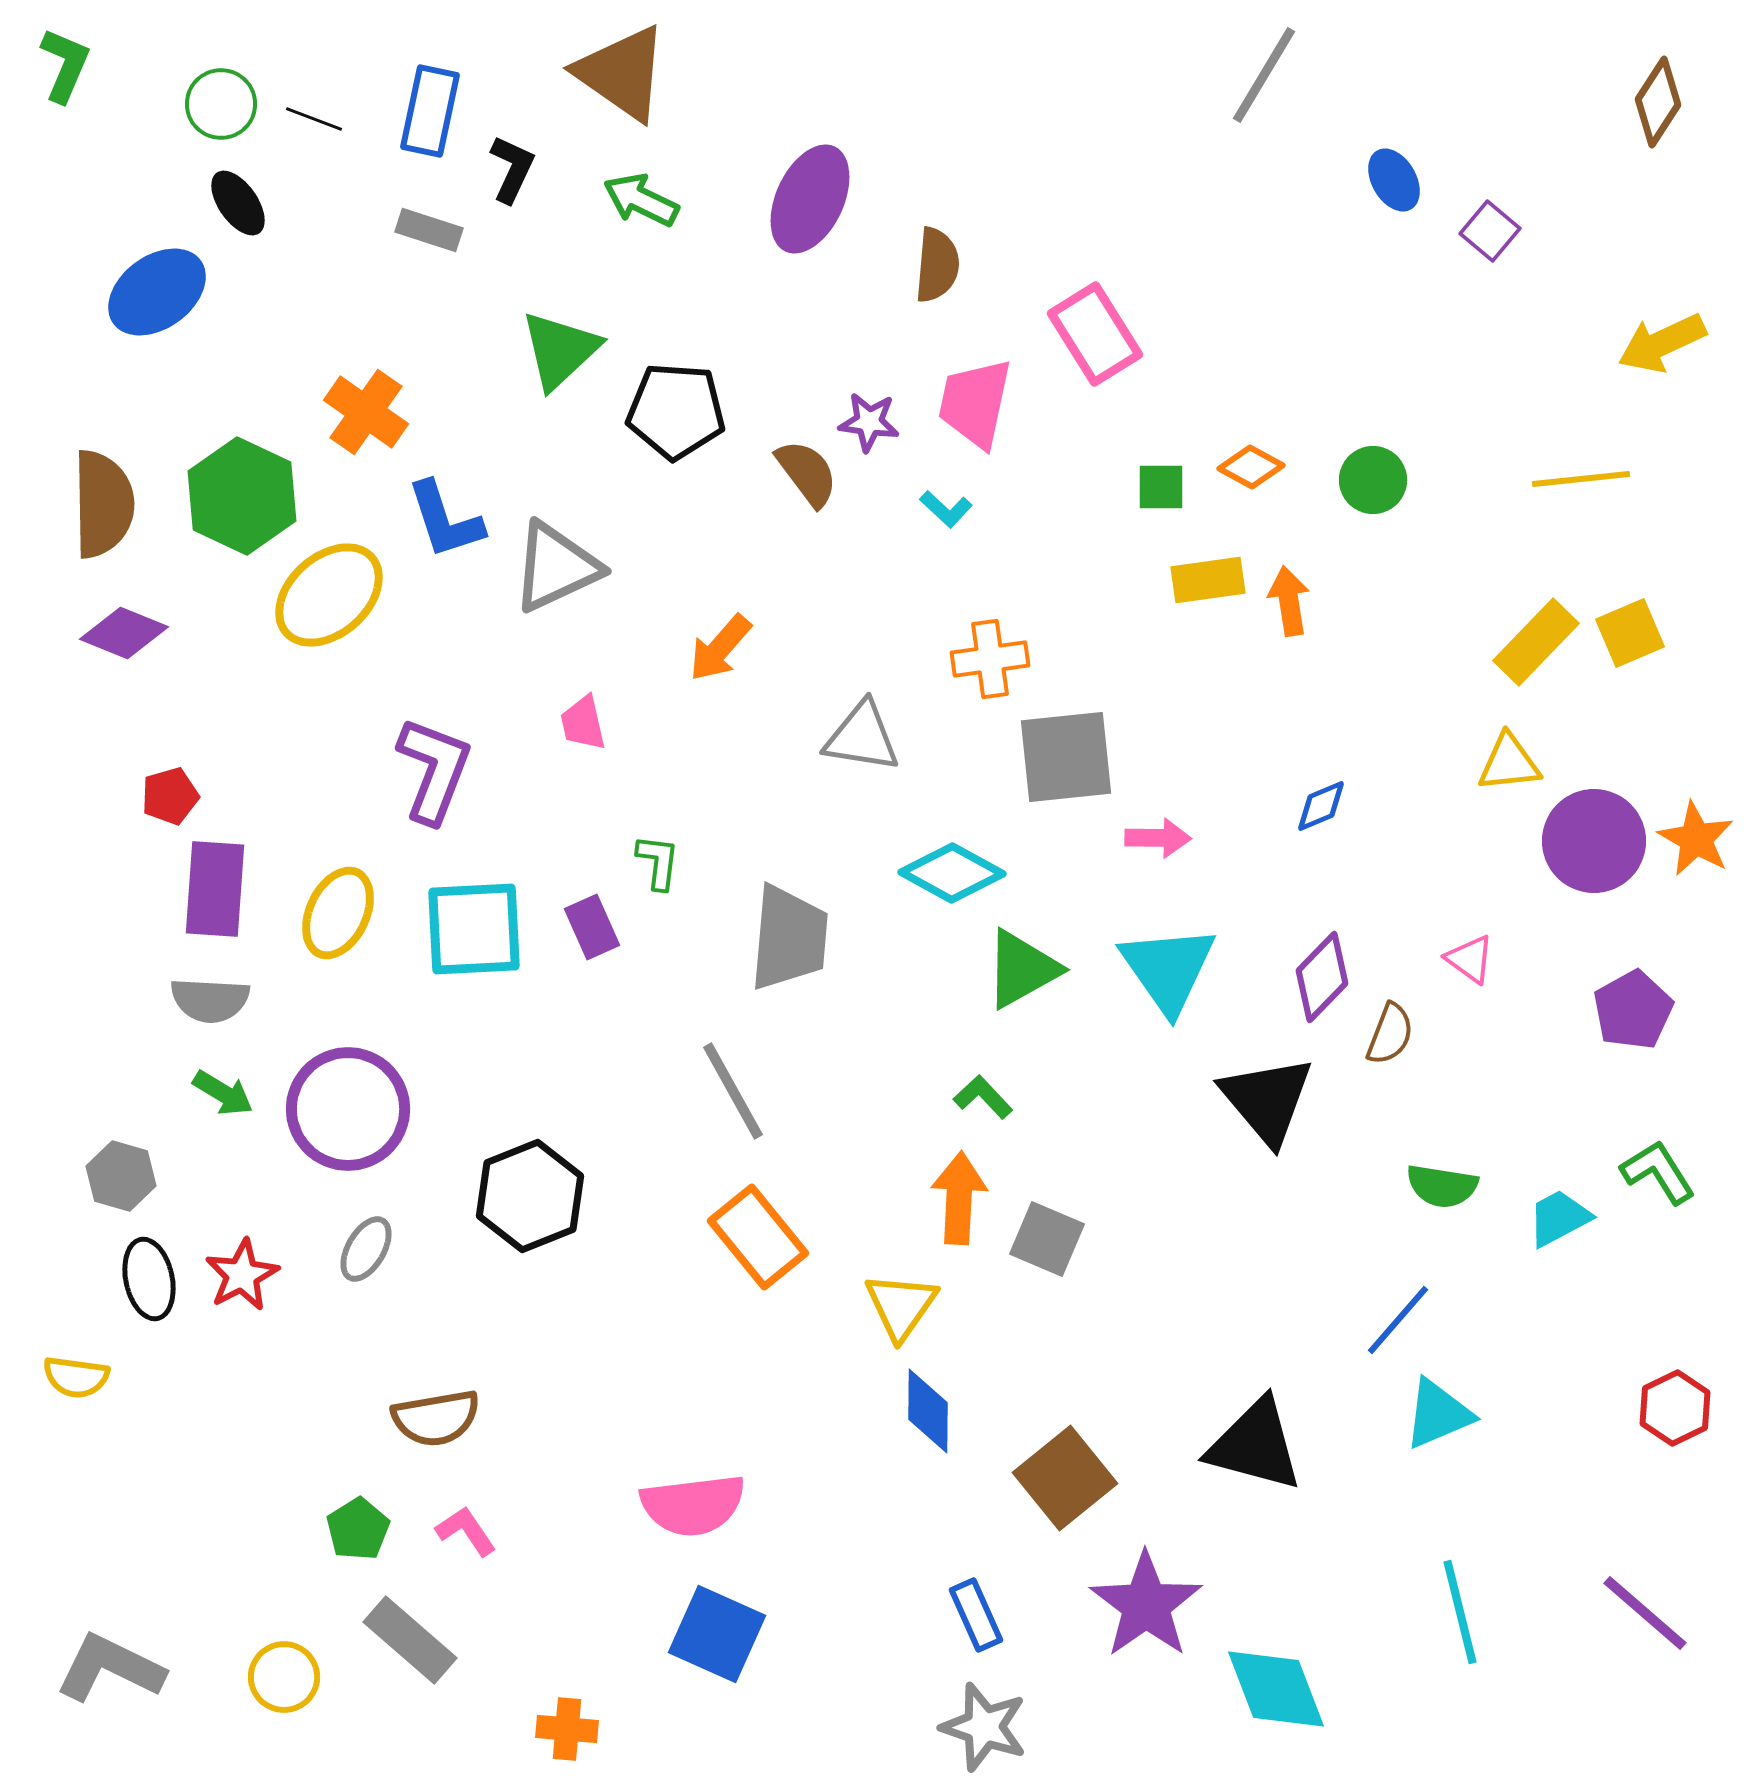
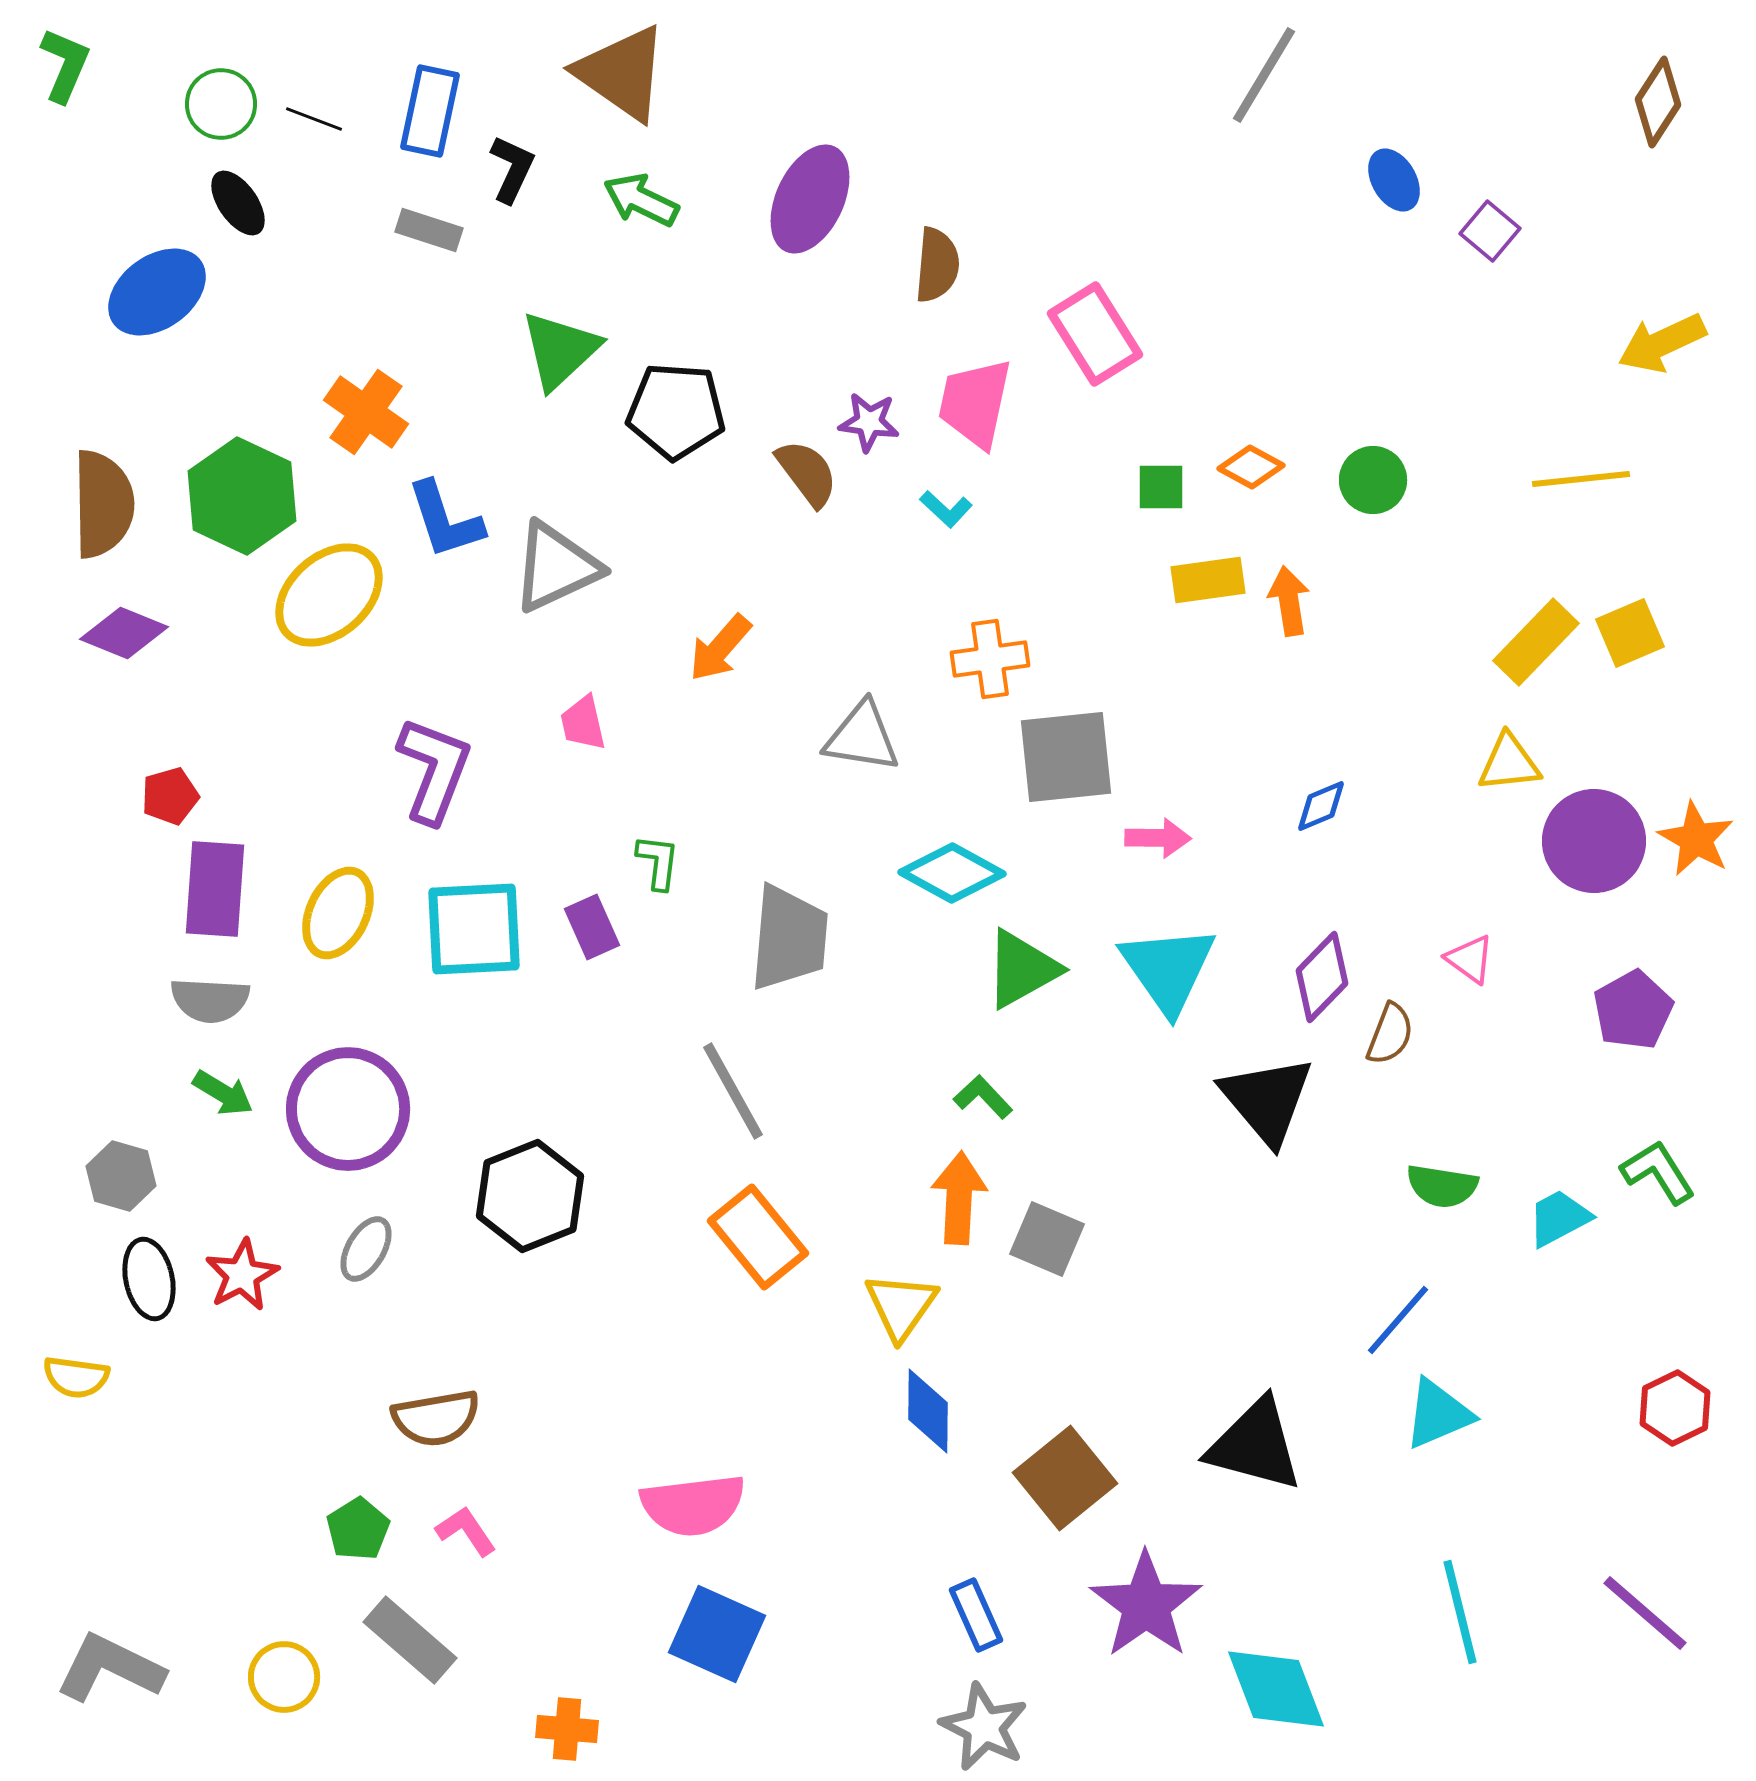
gray star at (984, 1727): rotated 8 degrees clockwise
